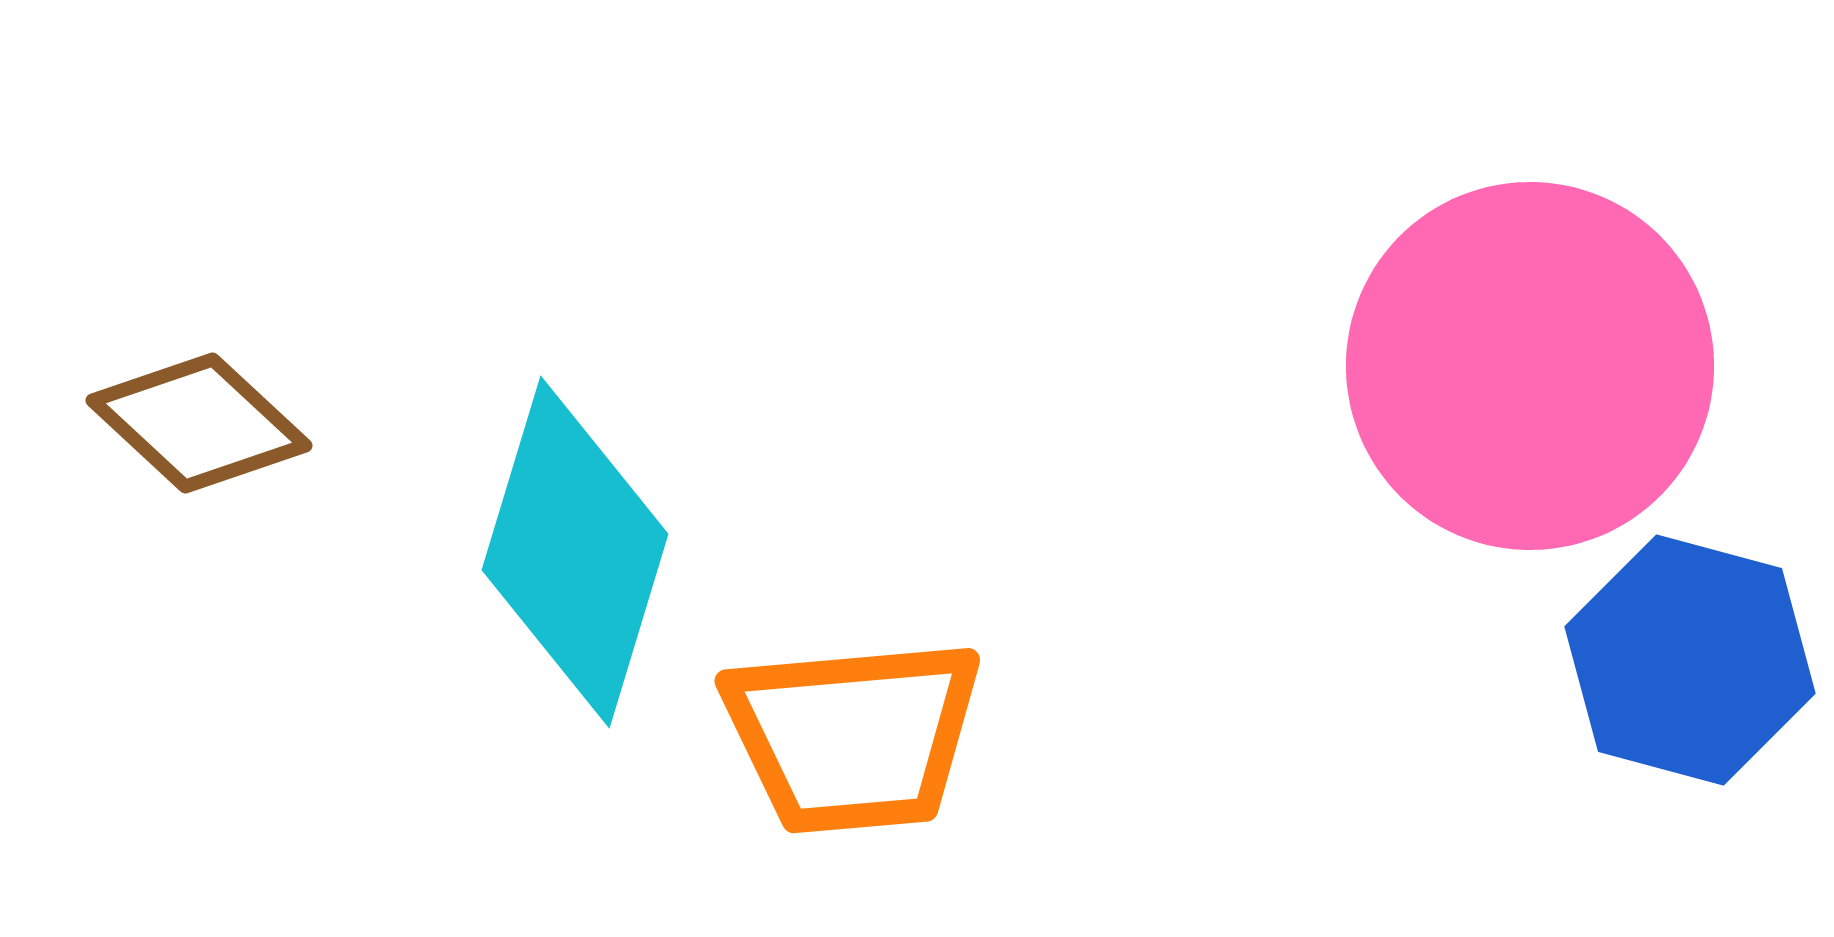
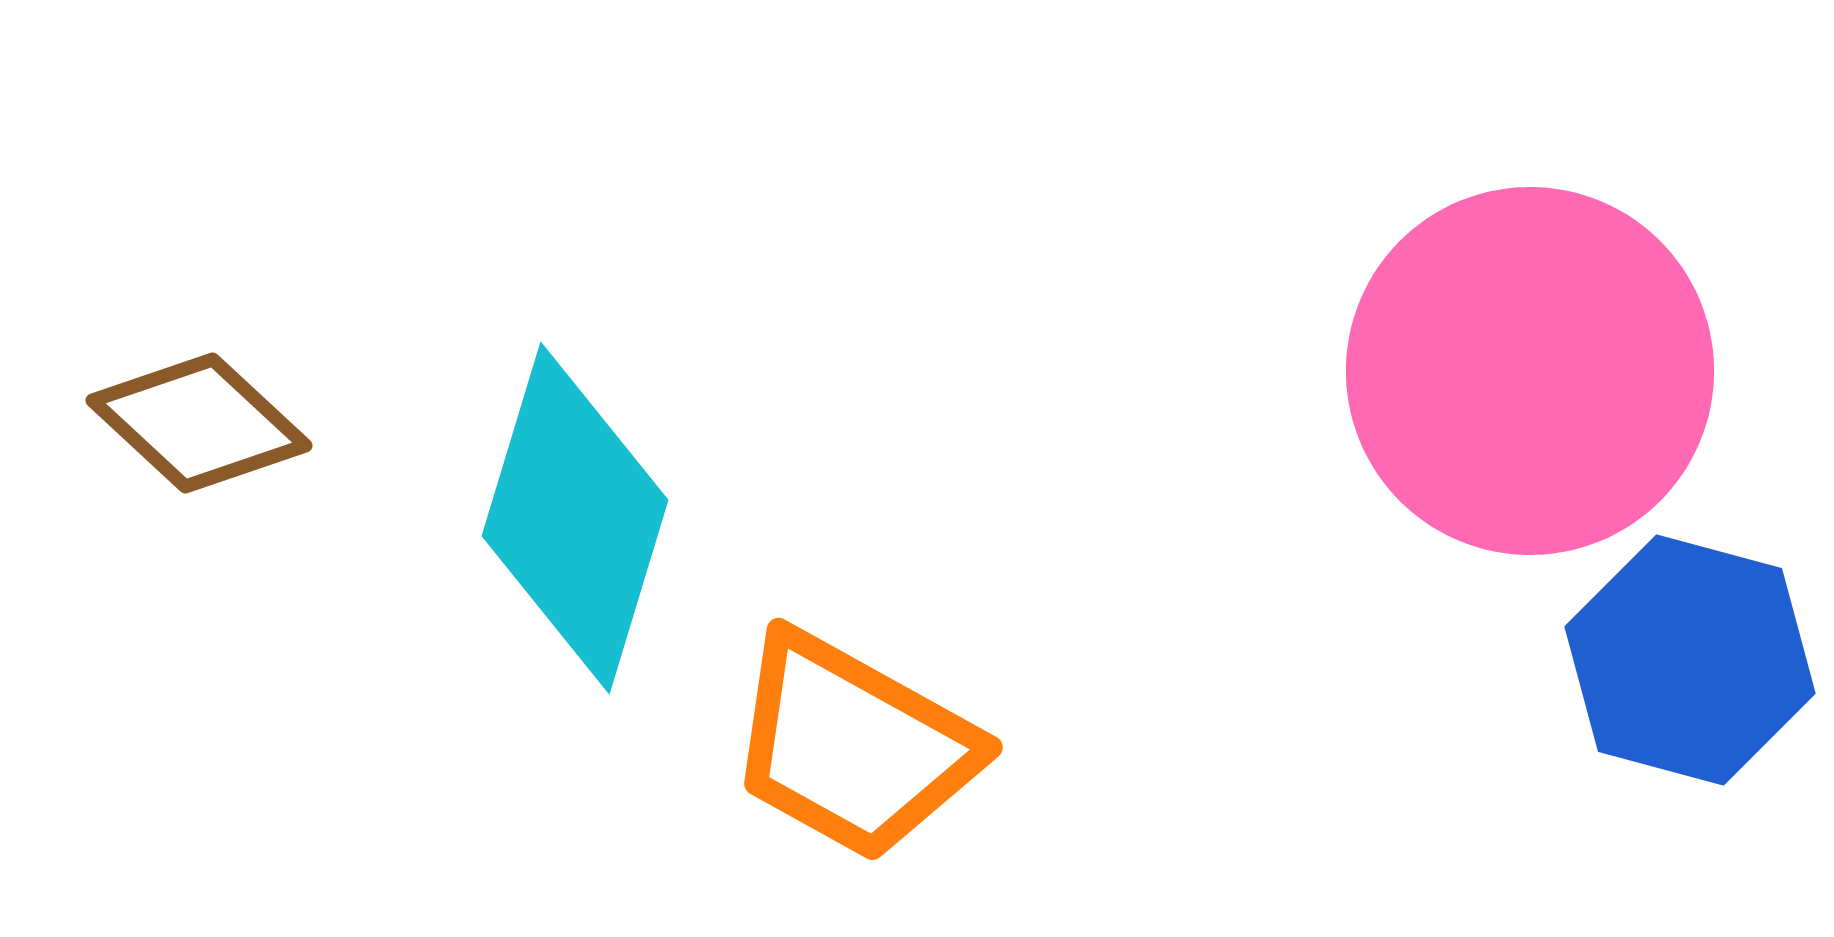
pink circle: moved 5 px down
cyan diamond: moved 34 px up
orange trapezoid: moved 10 px down; rotated 34 degrees clockwise
